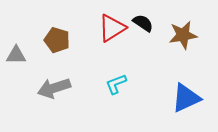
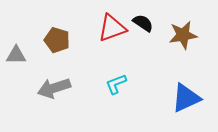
red triangle: rotated 12 degrees clockwise
